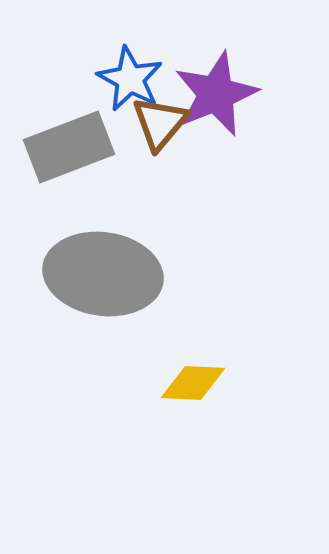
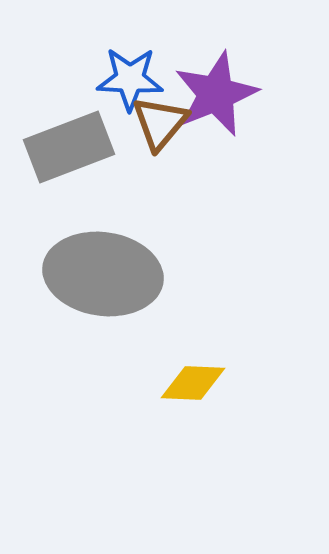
blue star: rotated 26 degrees counterclockwise
